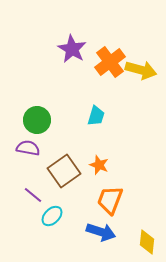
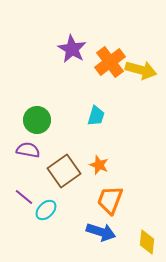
purple semicircle: moved 2 px down
purple line: moved 9 px left, 2 px down
cyan ellipse: moved 6 px left, 6 px up
